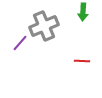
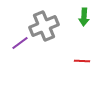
green arrow: moved 1 px right, 5 px down
purple line: rotated 12 degrees clockwise
